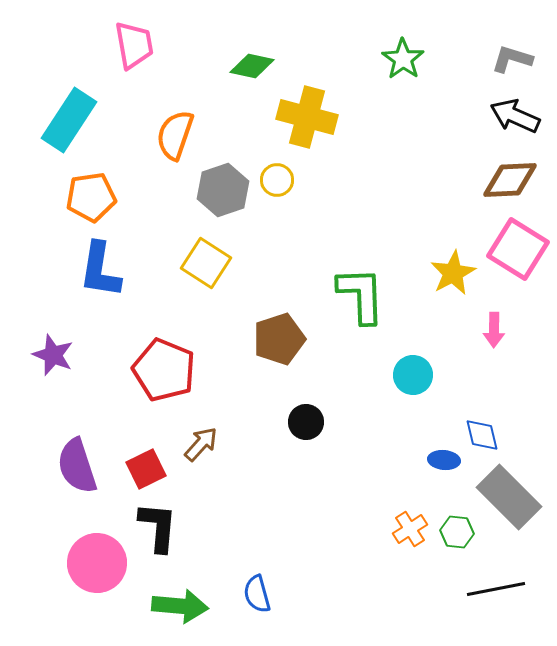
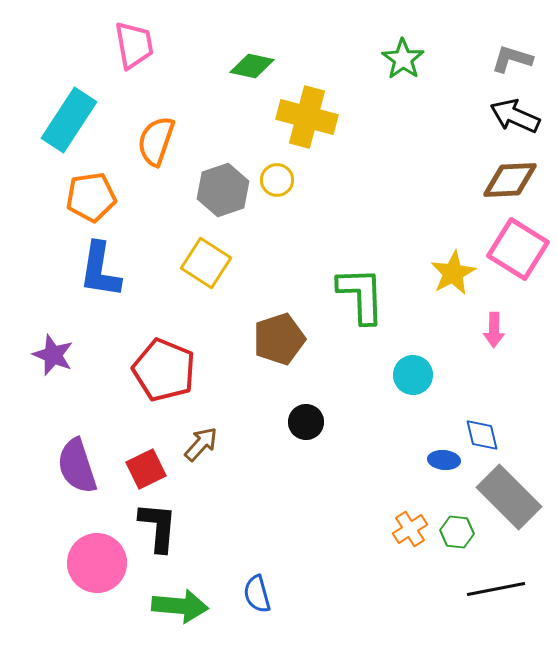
orange semicircle: moved 19 px left, 6 px down
